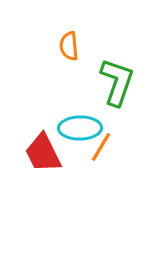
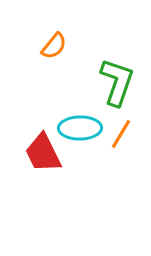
orange semicircle: moved 15 px left; rotated 136 degrees counterclockwise
orange line: moved 20 px right, 13 px up
